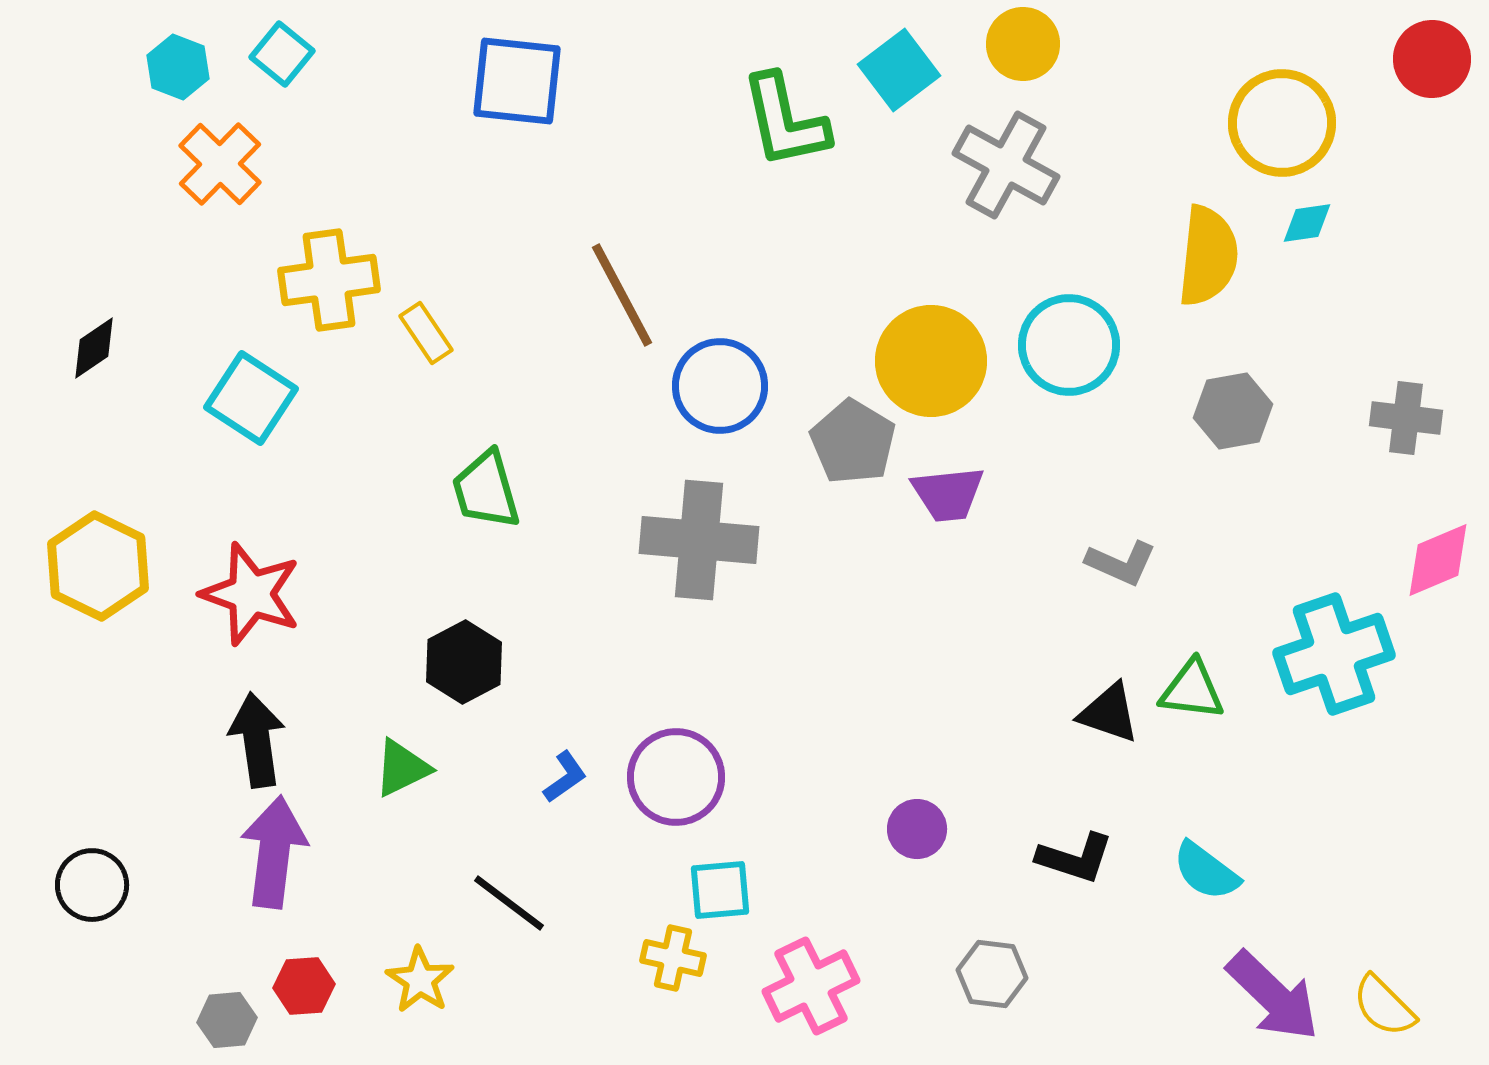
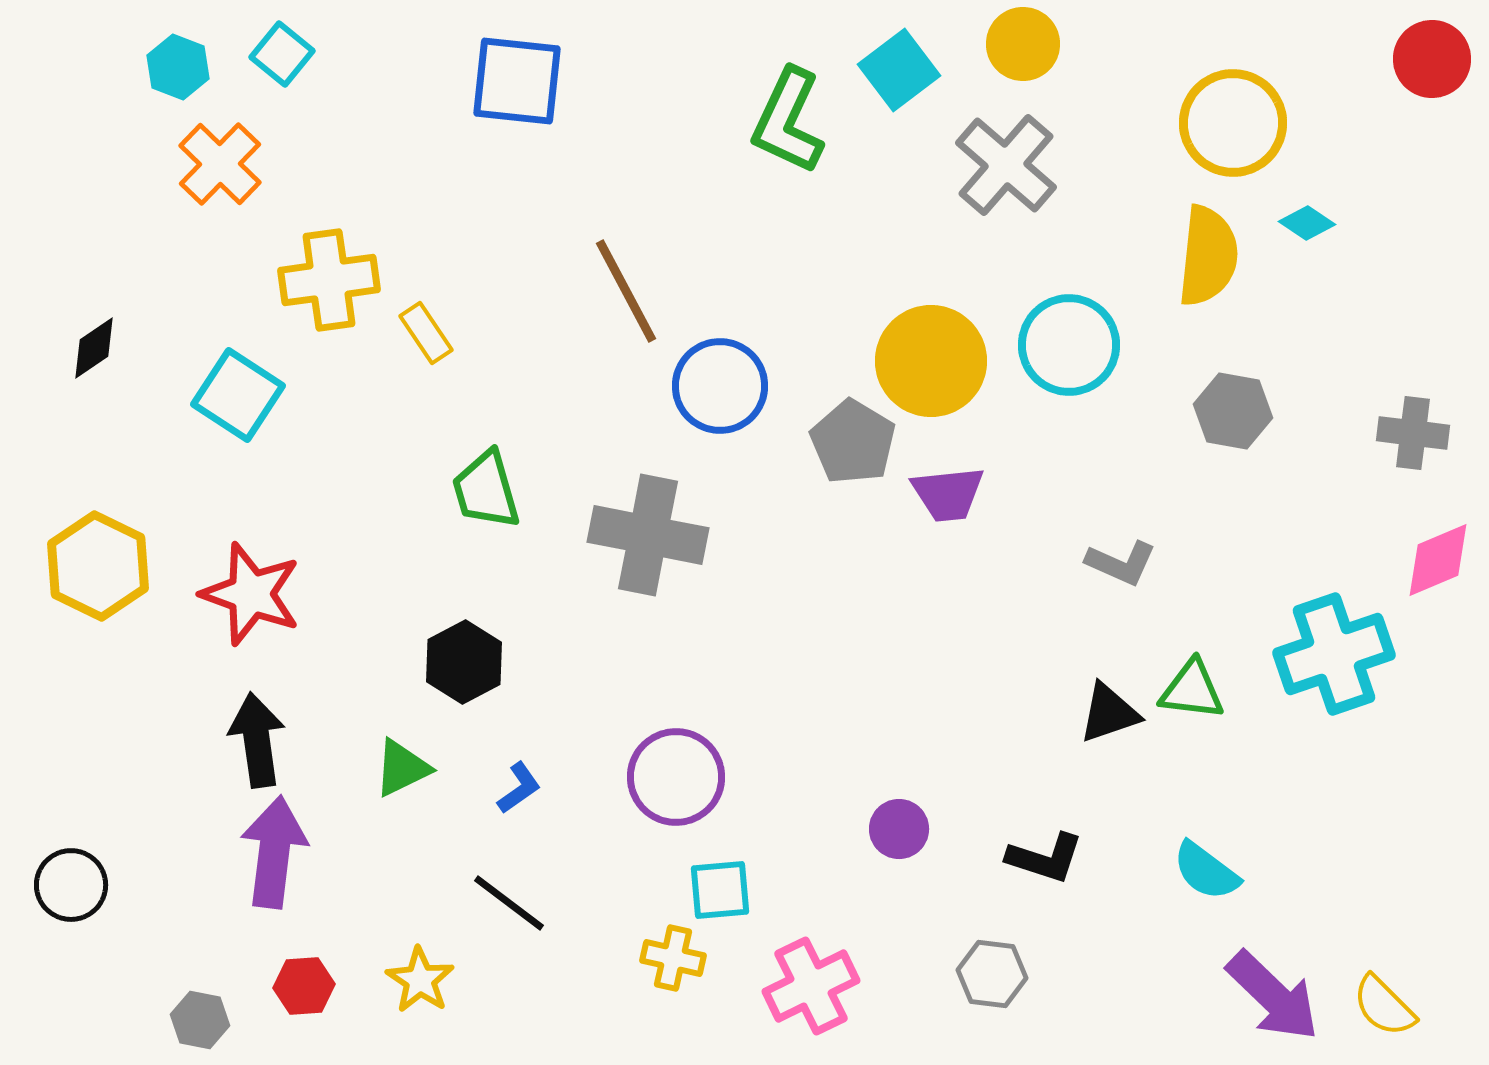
green L-shape at (785, 121): moved 3 px right; rotated 37 degrees clockwise
yellow circle at (1282, 123): moved 49 px left
gray cross at (1006, 165): rotated 12 degrees clockwise
cyan diamond at (1307, 223): rotated 42 degrees clockwise
brown line at (622, 295): moved 4 px right, 4 px up
cyan square at (251, 398): moved 13 px left, 3 px up
gray hexagon at (1233, 411): rotated 20 degrees clockwise
gray cross at (1406, 418): moved 7 px right, 15 px down
gray cross at (699, 540): moved 51 px left, 5 px up; rotated 6 degrees clockwise
black triangle at (1109, 713): rotated 38 degrees counterclockwise
blue L-shape at (565, 777): moved 46 px left, 11 px down
purple circle at (917, 829): moved 18 px left
black L-shape at (1075, 858): moved 30 px left
black circle at (92, 885): moved 21 px left
gray hexagon at (227, 1020): moved 27 px left; rotated 16 degrees clockwise
